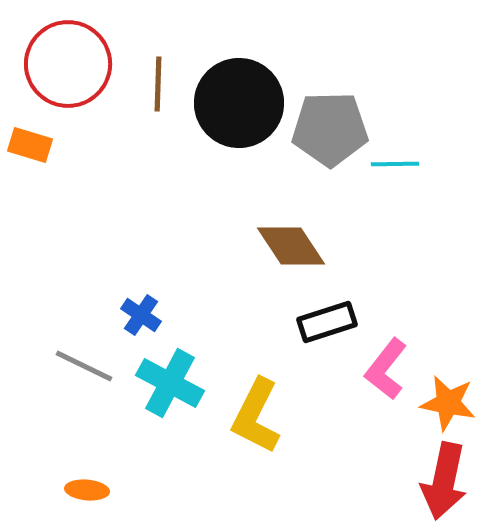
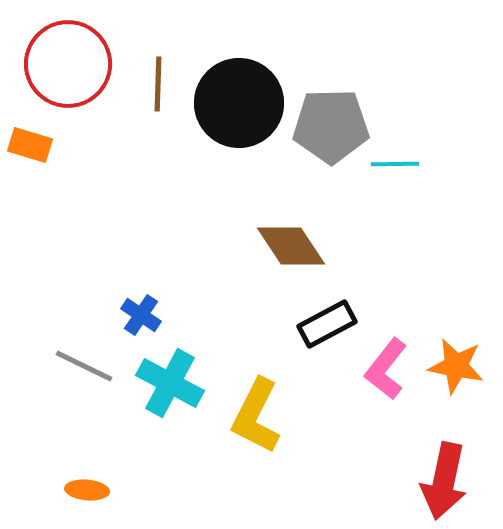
gray pentagon: moved 1 px right, 3 px up
black rectangle: moved 2 px down; rotated 10 degrees counterclockwise
orange star: moved 8 px right, 37 px up
